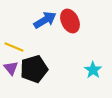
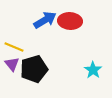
red ellipse: rotated 60 degrees counterclockwise
purple triangle: moved 1 px right, 4 px up
